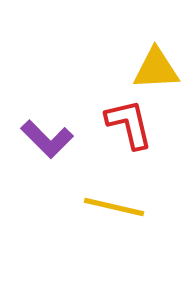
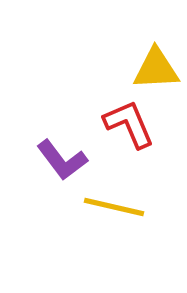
red L-shape: rotated 10 degrees counterclockwise
purple L-shape: moved 15 px right, 21 px down; rotated 8 degrees clockwise
